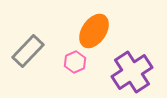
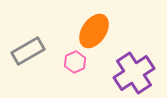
gray rectangle: rotated 16 degrees clockwise
purple cross: moved 2 px right, 1 px down
